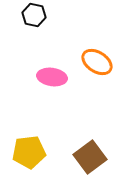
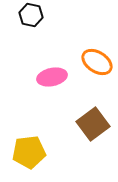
black hexagon: moved 3 px left
pink ellipse: rotated 20 degrees counterclockwise
brown square: moved 3 px right, 33 px up
